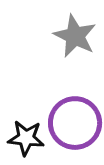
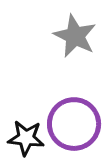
purple circle: moved 1 px left, 1 px down
